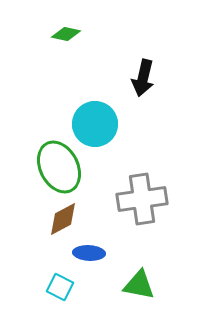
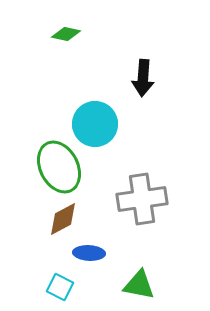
black arrow: rotated 9 degrees counterclockwise
